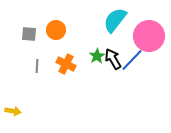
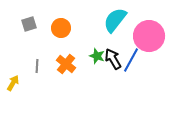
orange circle: moved 5 px right, 2 px up
gray square: moved 10 px up; rotated 21 degrees counterclockwise
green star: rotated 21 degrees counterclockwise
blue line: moved 1 px left; rotated 15 degrees counterclockwise
orange cross: rotated 12 degrees clockwise
yellow arrow: moved 28 px up; rotated 70 degrees counterclockwise
